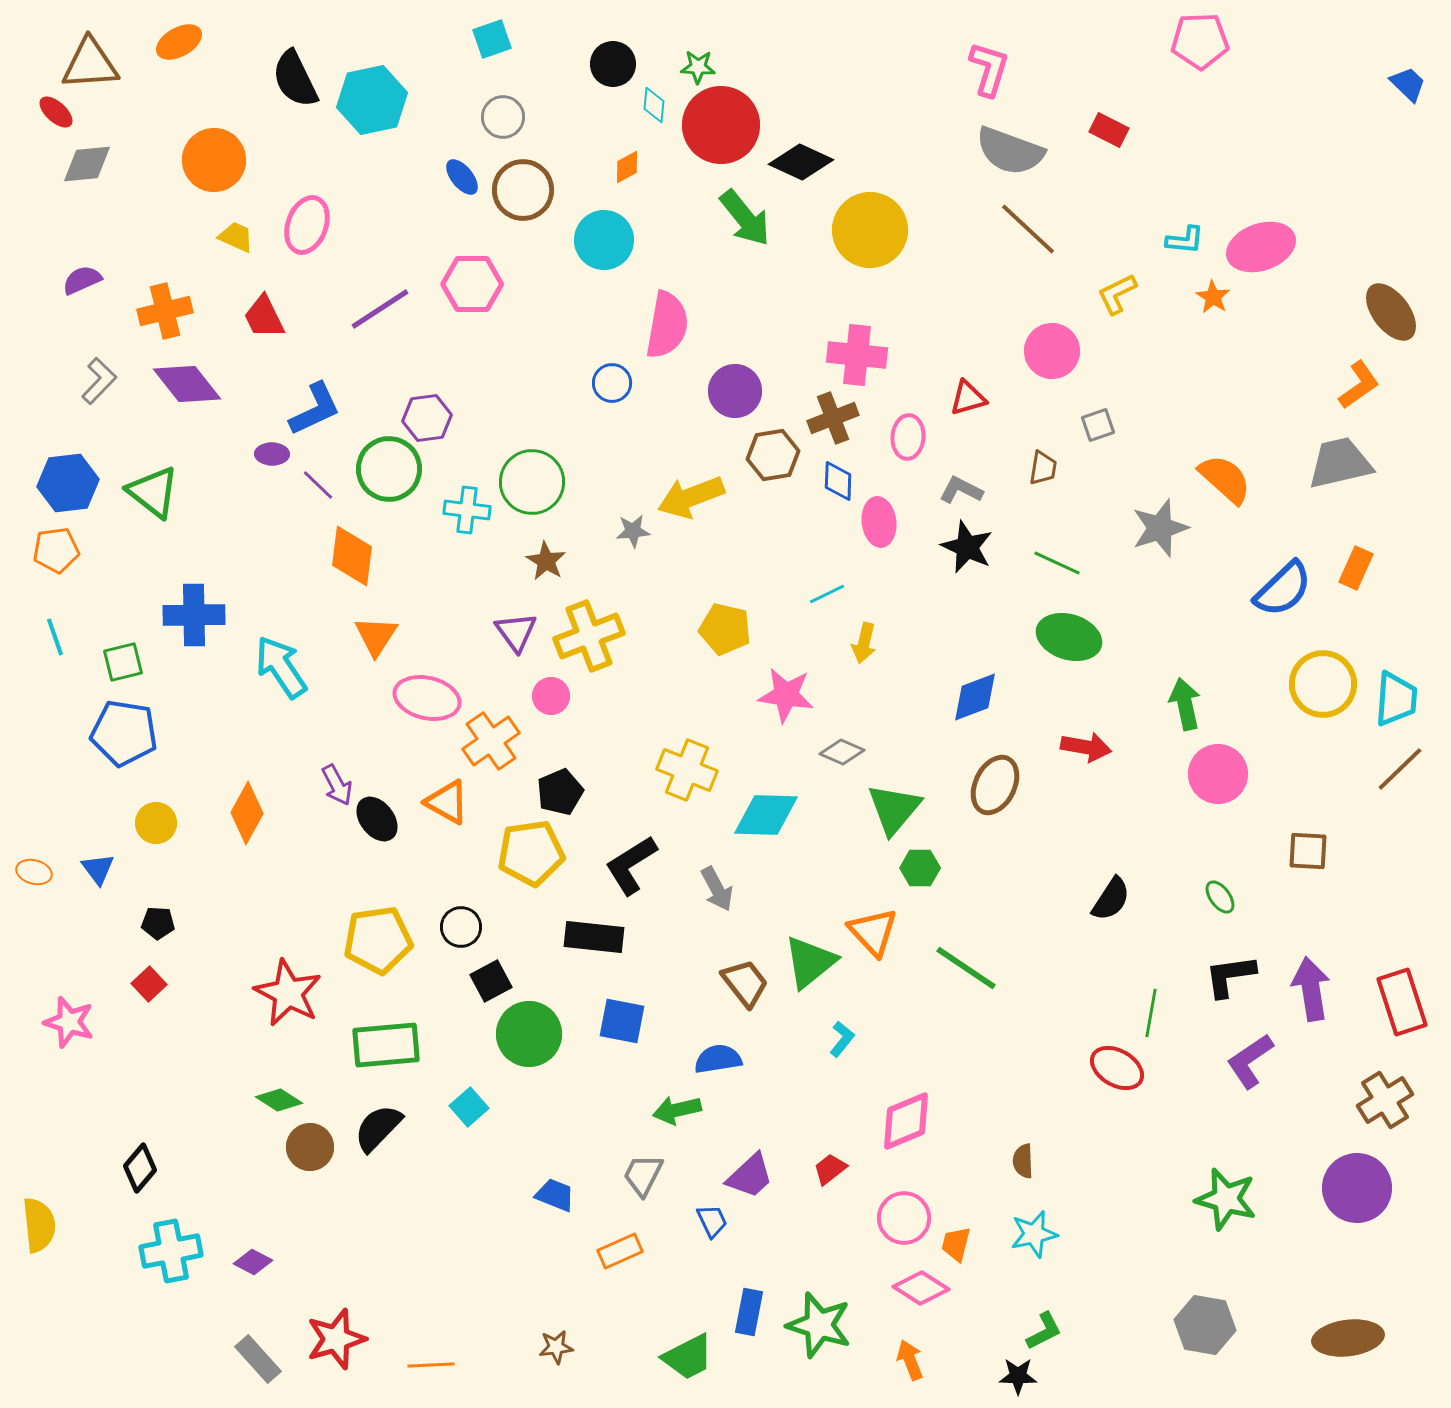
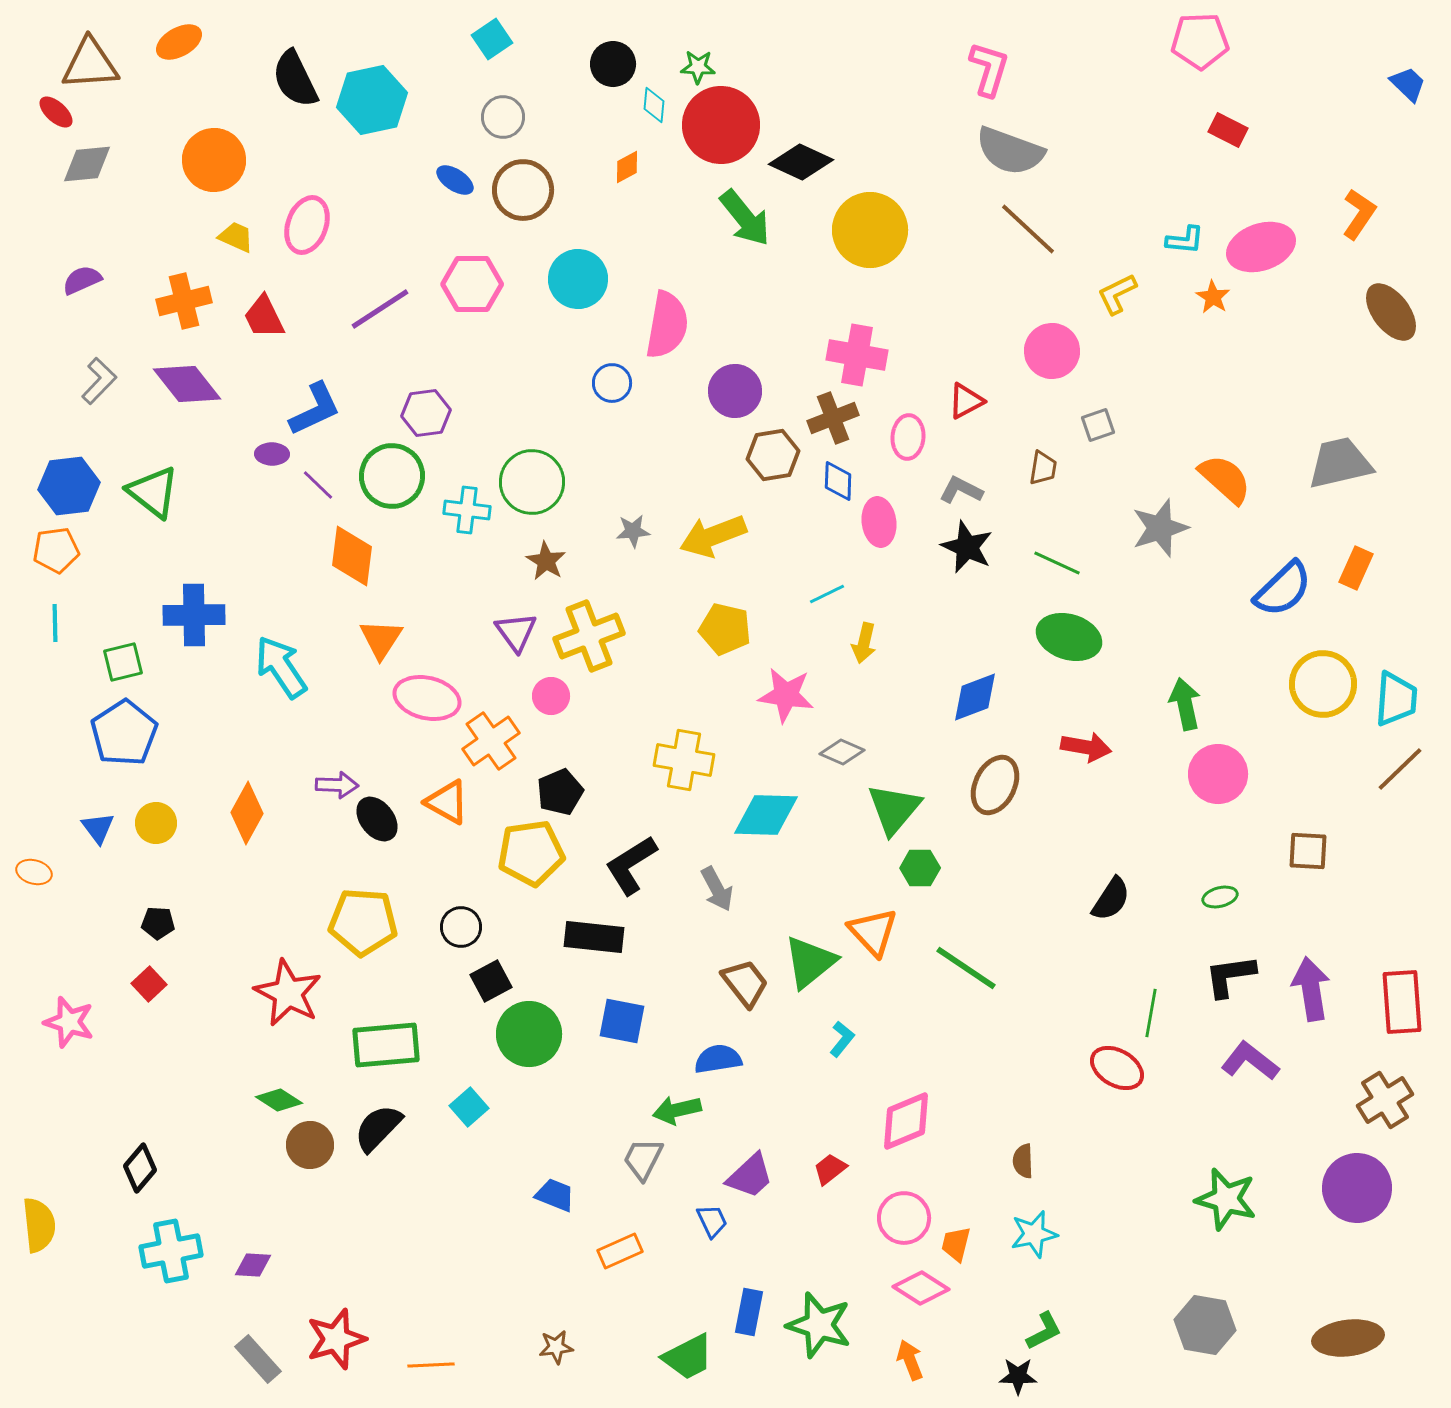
cyan square at (492, 39): rotated 15 degrees counterclockwise
red rectangle at (1109, 130): moved 119 px right
blue ellipse at (462, 177): moved 7 px left, 3 px down; rotated 18 degrees counterclockwise
cyan circle at (604, 240): moved 26 px left, 39 px down
orange cross at (165, 311): moved 19 px right, 10 px up
pink cross at (857, 355): rotated 4 degrees clockwise
orange L-shape at (1359, 385): moved 171 px up; rotated 21 degrees counterclockwise
red triangle at (968, 398): moved 2 px left, 3 px down; rotated 12 degrees counterclockwise
purple hexagon at (427, 418): moved 1 px left, 5 px up
green circle at (389, 469): moved 3 px right, 7 px down
blue hexagon at (68, 483): moved 1 px right, 3 px down
yellow arrow at (691, 497): moved 22 px right, 39 px down
orange triangle at (376, 636): moved 5 px right, 3 px down
cyan line at (55, 637): moved 14 px up; rotated 18 degrees clockwise
blue pentagon at (124, 733): rotated 30 degrees clockwise
yellow cross at (687, 770): moved 3 px left, 10 px up; rotated 12 degrees counterclockwise
purple arrow at (337, 785): rotated 60 degrees counterclockwise
blue triangle at (98, 869): moved 41 px up
green ellipse at (1220, 897): rotated 68 degrees counterclockwise
yellow pentagon at (378, 940): moved 15 px left, 18 px up; rotated 12 degrees clockwise
red rectangle at (1402, 1002): rotated 14 degrees clockwise
purple L-shape at (1250, 1061): rotated 72 degrees clockwise
brown circle at (310, 1147): moved 2 px up
gray trapezoid at (643, 1175): moved 16 px up
purple diamond at (253, 1262): moved 3 px down; rotated 24 degrees counterclockwise
